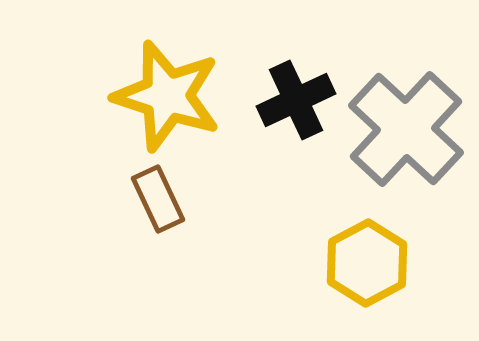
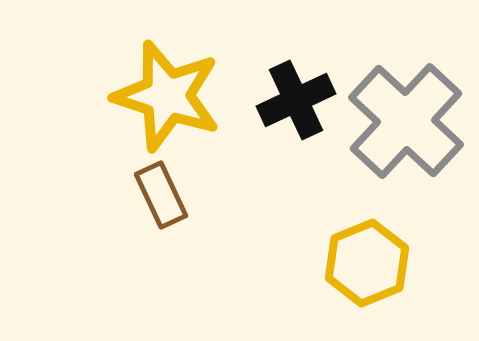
gray cross: moved 8 px up
brown rectangle: moved 3 px right, 4 px up
yellow hexagon: rotated 6 degrees clockwise
